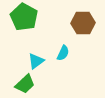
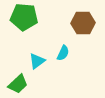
green pentagon: rotated 24 degrees counterclockwise
cyan triangle: moved 1 px right
green trapezoid: moved 7 px left
